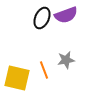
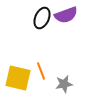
gray star: moved 2 px left, 24 px down
orange line: moved 3 px left, 1 px down
yellow square: moved 1 px right
